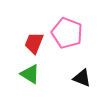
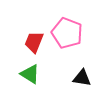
red trapezoid: moved 1 px up
black triangle: rotated 12 degrees counterclockwise
